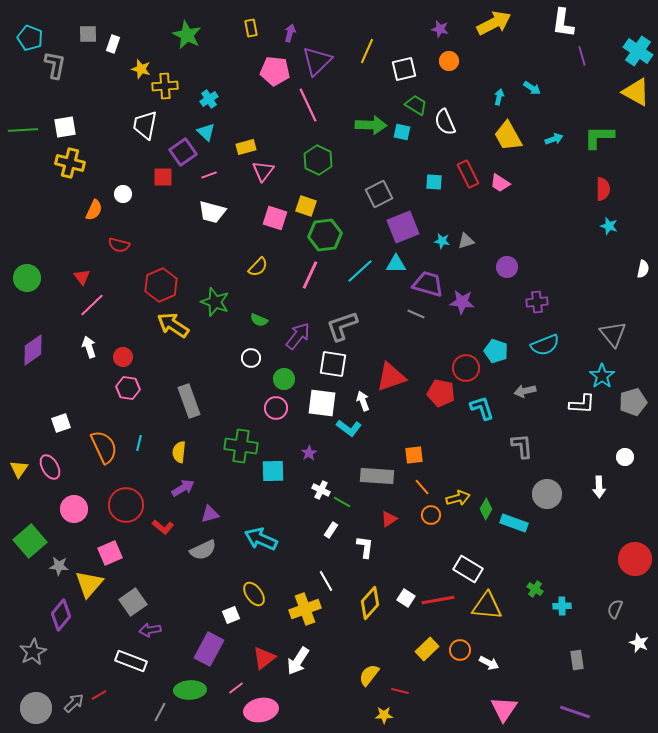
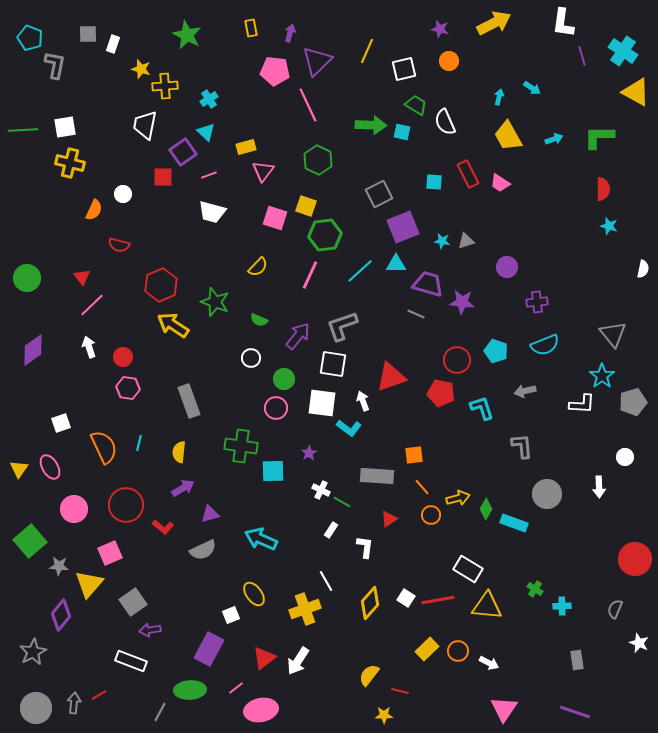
cyan cross at (638, 51): moved 15 px left
red circle at (466, 368): moved 9 px left, 8 px up
orange circle at (460, 650): moved 2 px left, 1 px down
gray arrow at (74, 703): rotated 40 degrees counterclockwise
